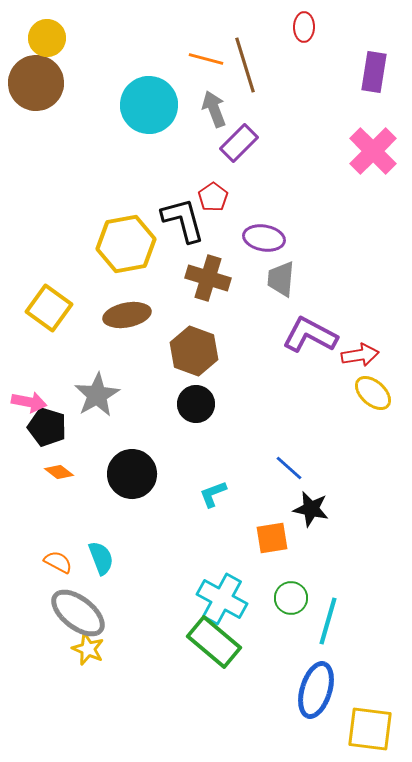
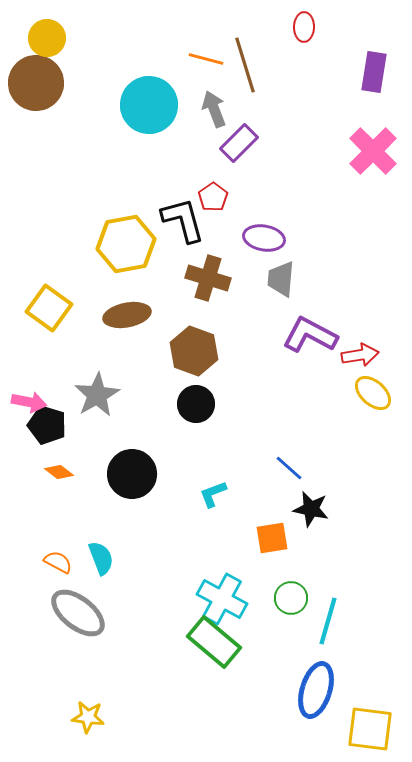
black pentagon at (47, 427): moved 2 px up
yellow star at (88, 649): moved 68 px down; rotated 16 degrees counterclockwise
